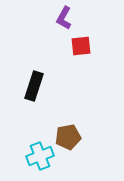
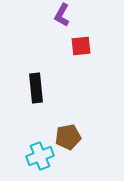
purple L-shape: moved 2 px left, 3 px up
black rectangle: moved 2 px right, 2 px down; rotated 24 degrees counterclockwise
